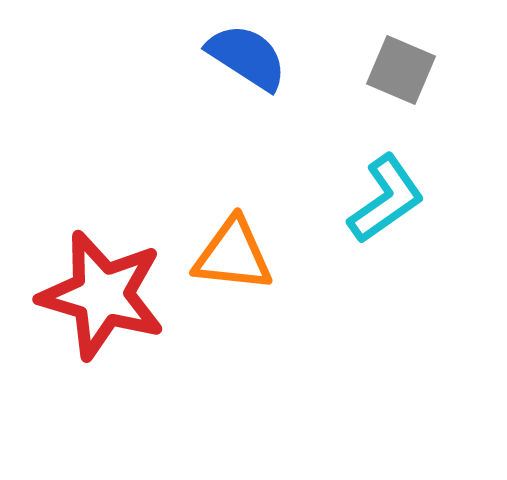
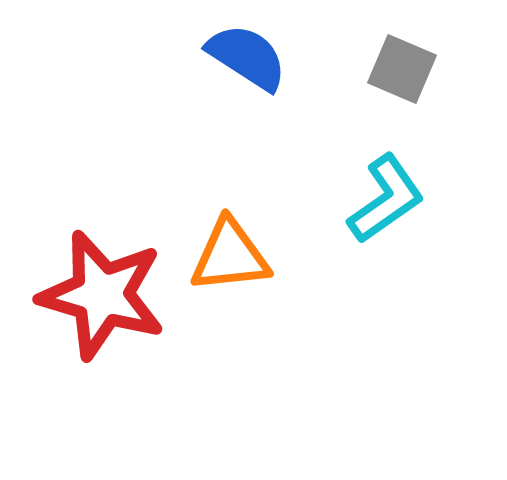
gray square: moved 1 px right, 1 px up
orange triangle: moved 3 px left, 1 px down; rotated 12 degrees counterclockwise
